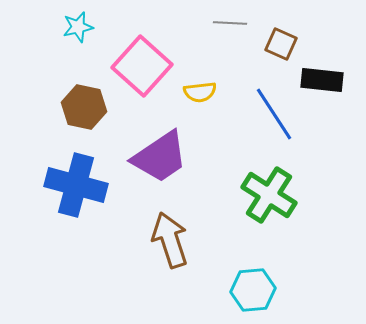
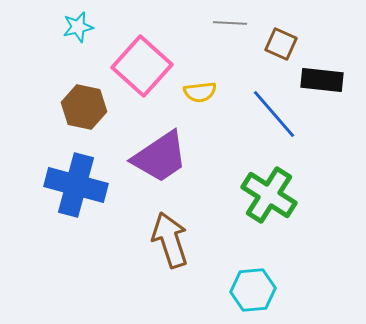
blue line: rotated 8 degrees counterclockwise
